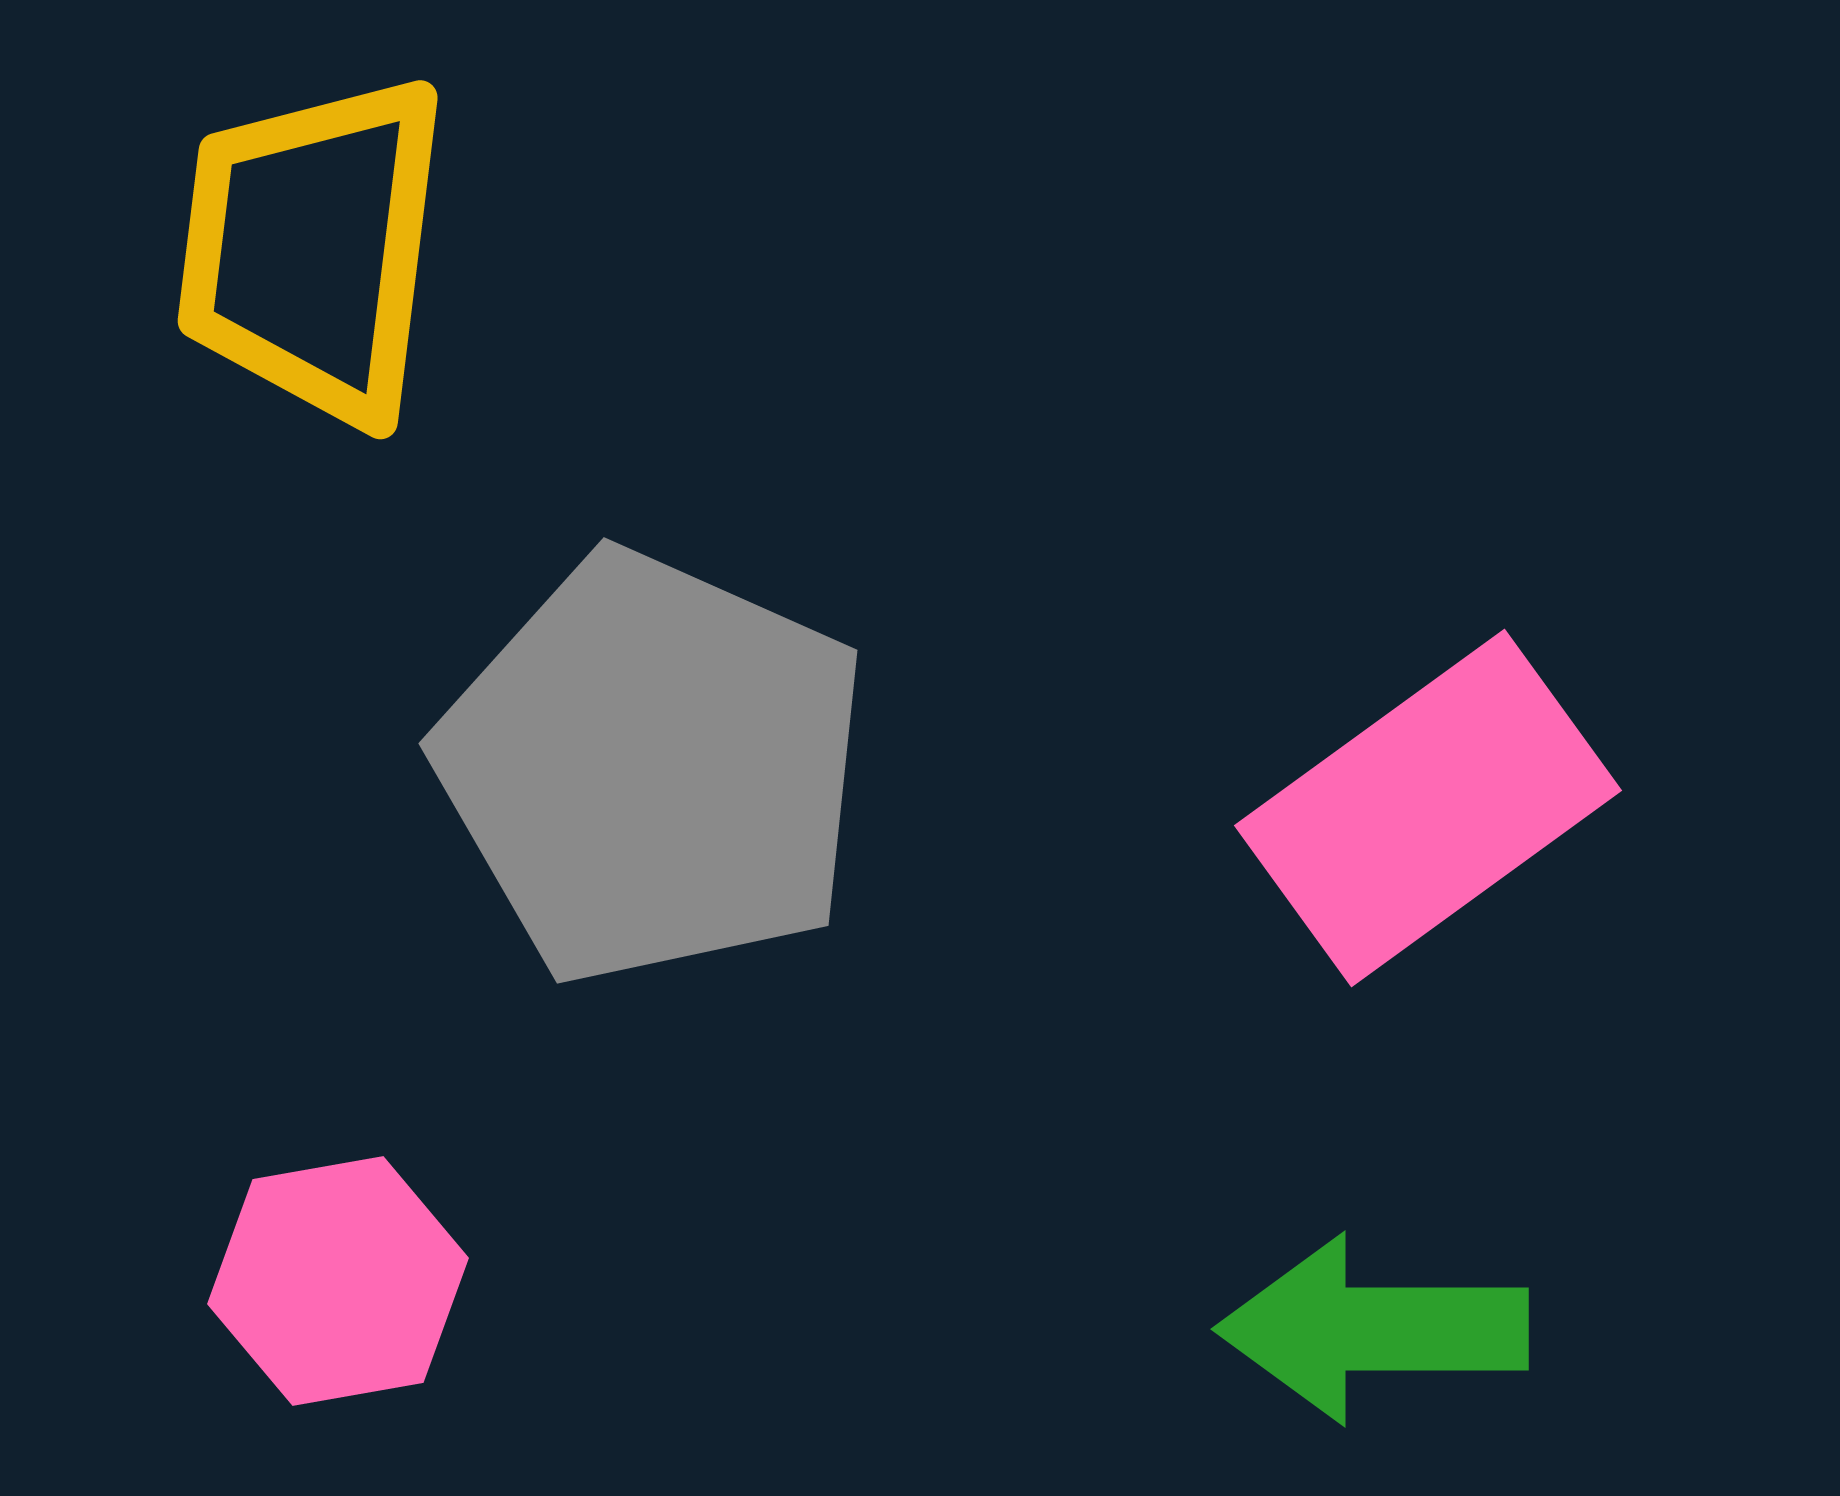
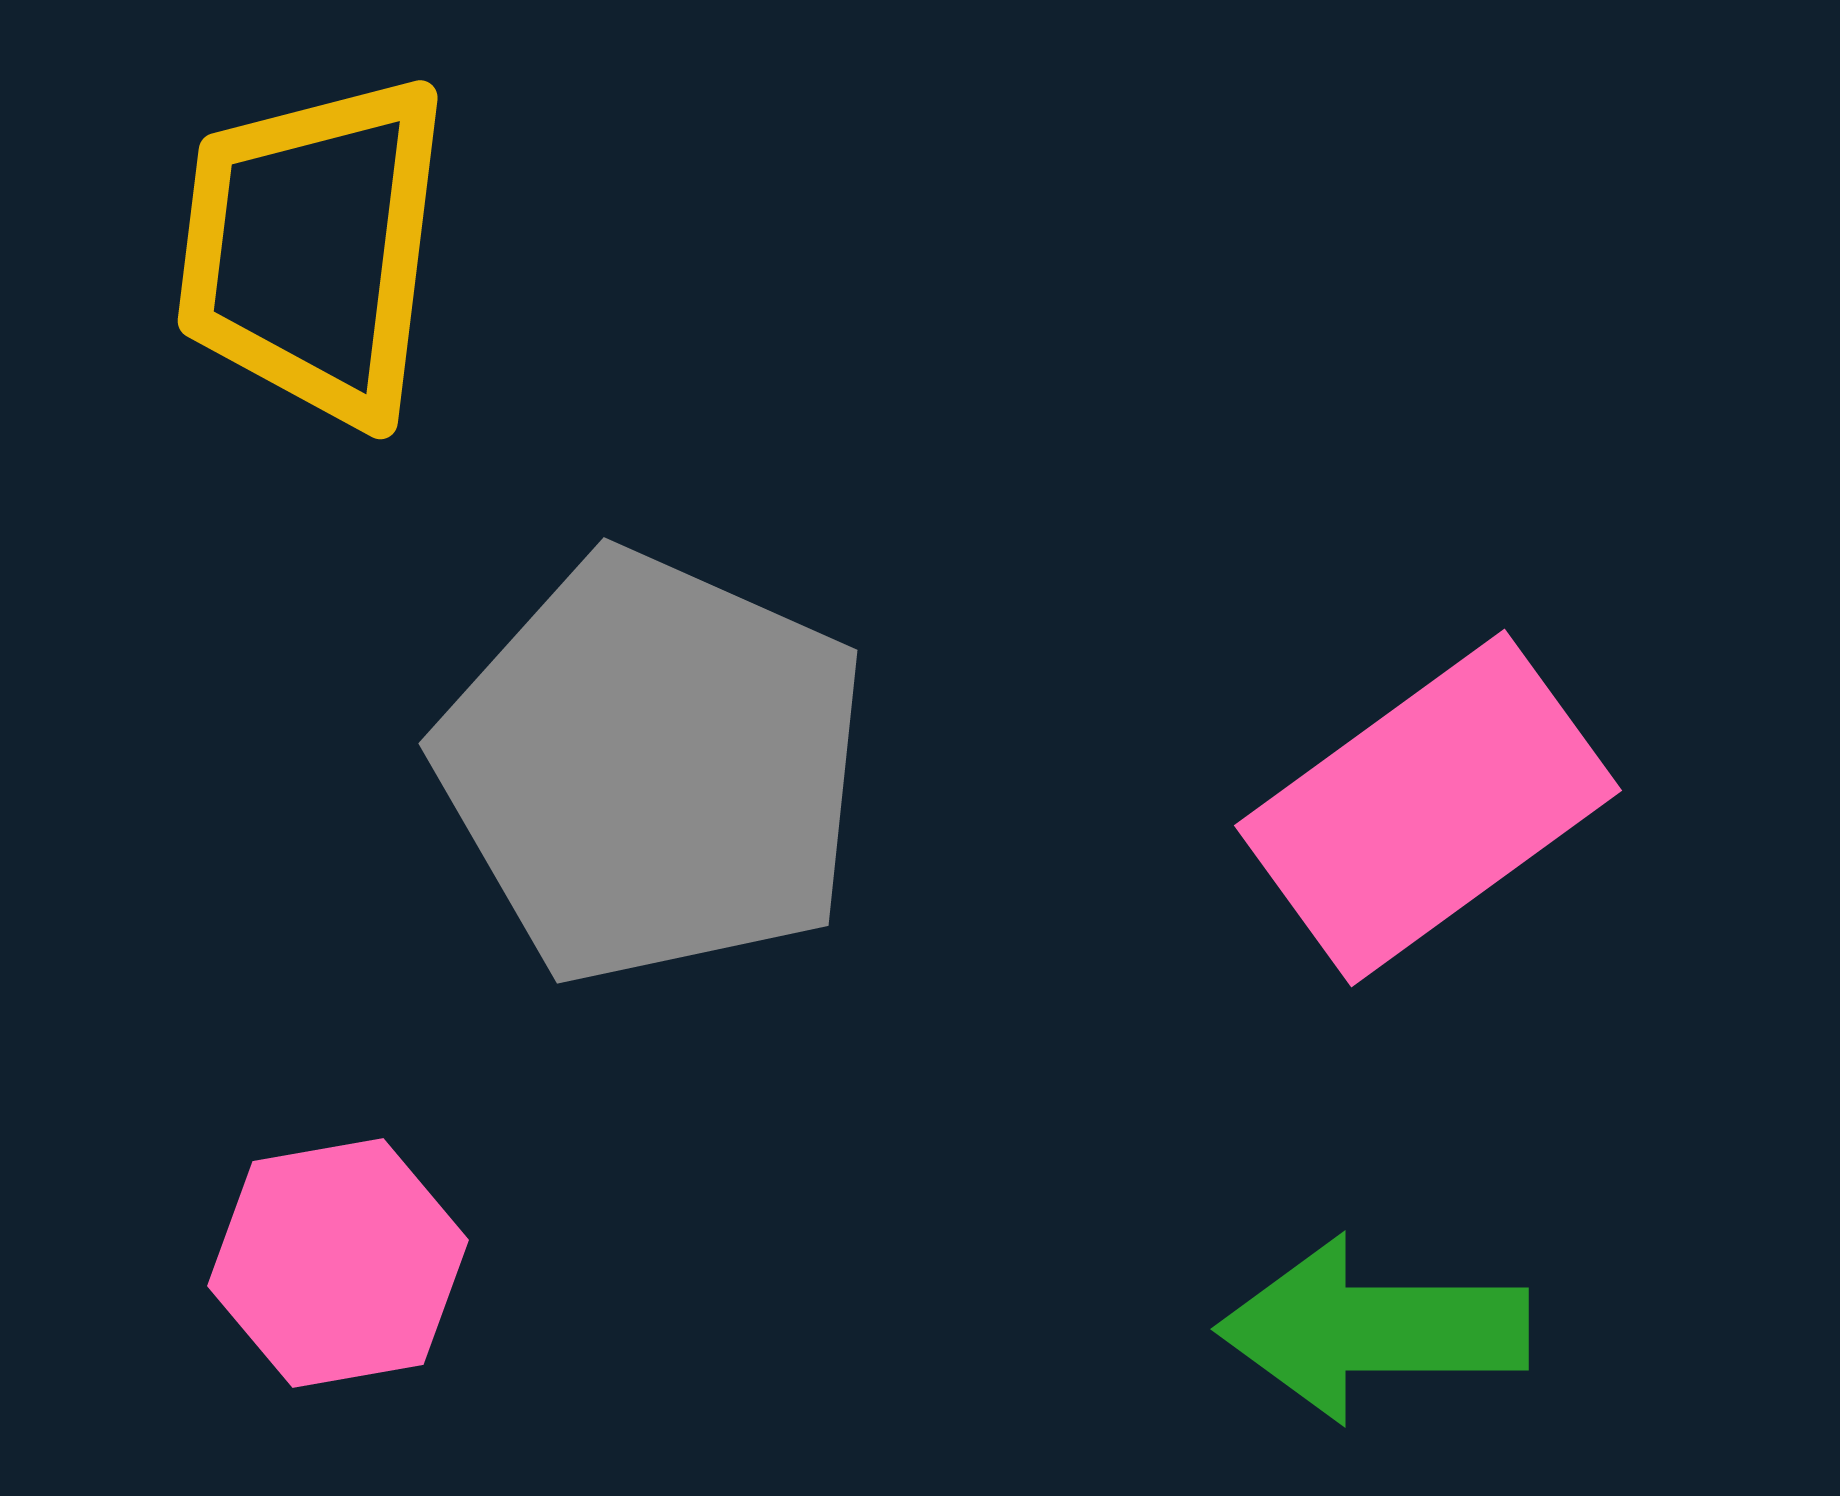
pink hexagon: moved 18 px up
